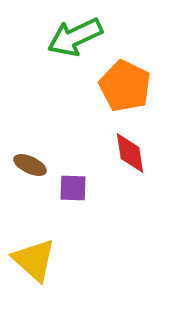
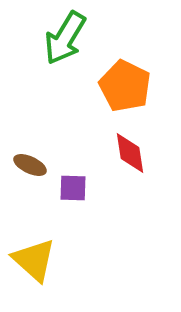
green arrow: moved 10 px left, 1 px down; rotated 34 degrees counterclockwise
